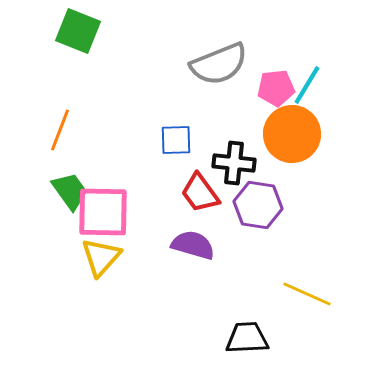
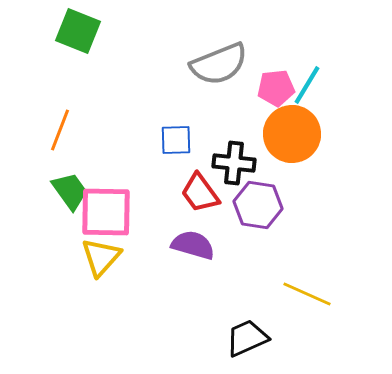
pink square: moved 3 px right
black trapezoid: rotated 21 degrees counterclockwise
